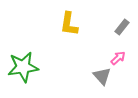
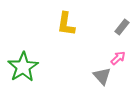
yellow L-shape: moved 3 px left
green star: rotated 24 degrees counterclockwise
